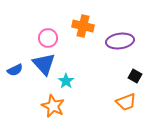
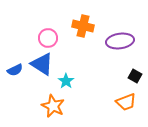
blue triangle: moved 2 px left; rotated 15 degrees counterclockwise
